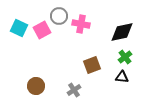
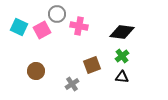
gray circle: moved 2 px left, 2 px up
pink cross: moved 2 px left, 2 px down
cyan square: moved 1 px up
black diamond: rotated 20 degrees clockwise
green cross: moved 3 px left, 1 px up
brown circle: moved 15 px up
gray cross: moved 2 px left, 6 px up
